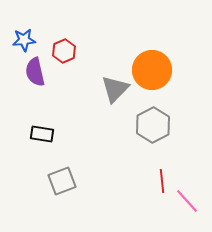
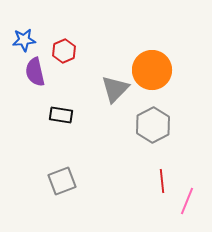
black rectangle: moved 19 px right, 19 px up
pink line: rotated 64 degrees clockwise
